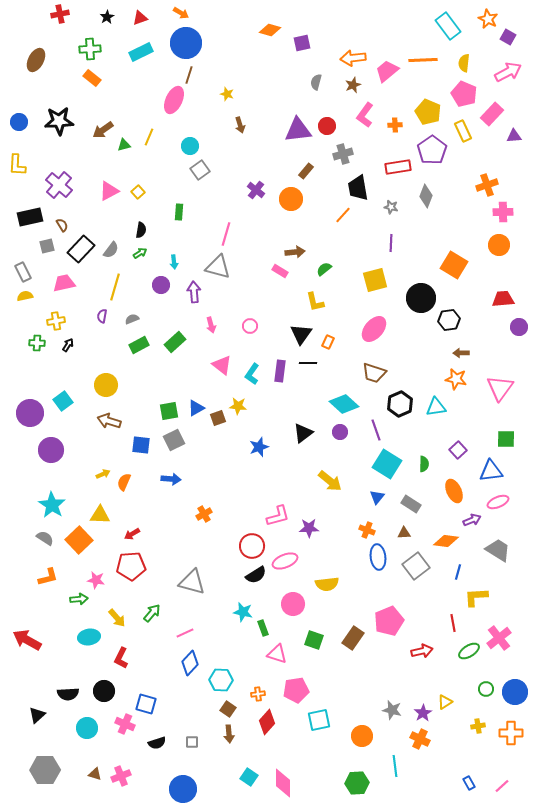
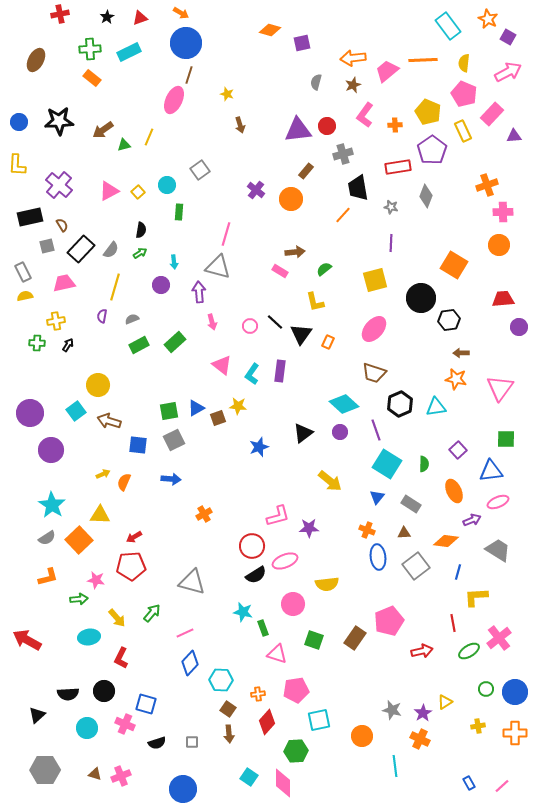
cyan rectangle at (141, 52): moved 12 px left
cyan circle at (190, 146): moved 23 px left, 39 px down
purple arrow at (194, 292): moved 5 px right
pink arrow at (211, 325): moved 1 px right, 3 px up
black line at (308, 363): moved 33 px left, 41 px up; rotated 42 degrees clockwise
yellow circle at (106, 385): moved 8 px left
cyan square at (63, 401): moved 13 px right, 10 px down
blue square at (141, 445): moved 3 px left
red arrow at (132, 534): moved 2 px right, 3 px down
gray semicircle at (45, 538): moved 2 px right; rotated 114 degrees clockwise
brown rectangle at (353, 638): moved 2 px right
orange cross at (511, 733): moved 4 px right
green hexagon at (357, 783): moved 61 px left, 32 px up
